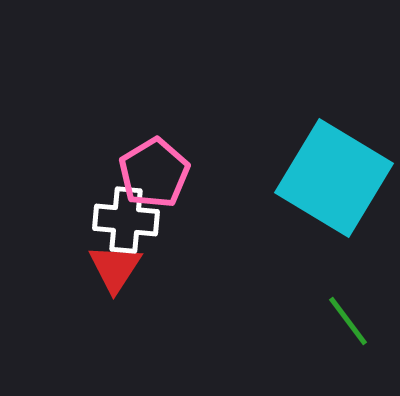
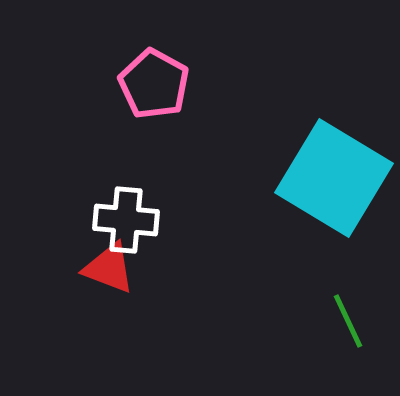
pink pentagon: moved 89 px up; rotated 12 degrees counterclockwise
red triangle: moved 6 px left; rotated 42 degrees counterclockwise
green line: rotated 12 degrees clockwise
